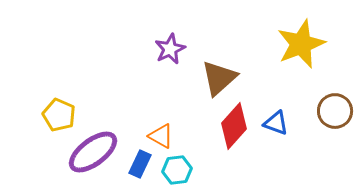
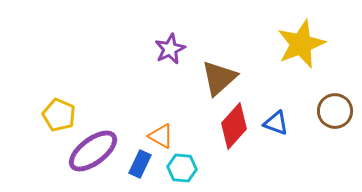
purple ellipse: moved 1 px up
cyan hexagon: moved 5 px right, 2 px up; rotated 12 degrees clockwise
